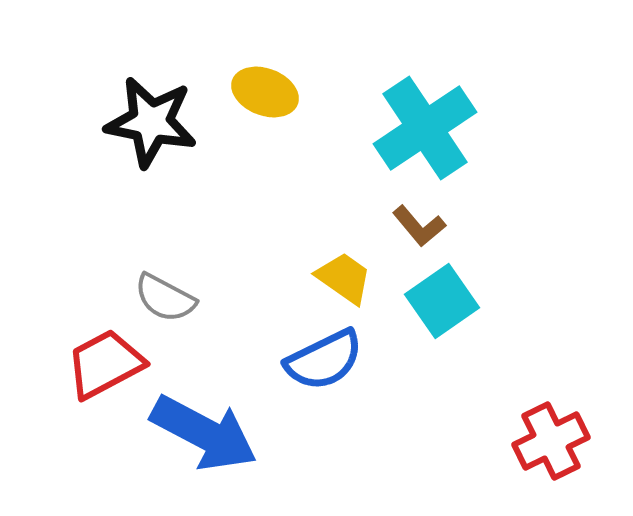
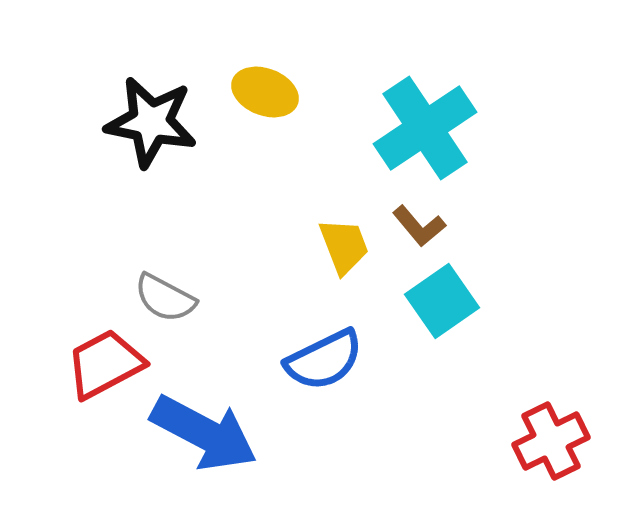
yellow trapezoid: moved 32 px up; rotated 34 degrees clockwise
